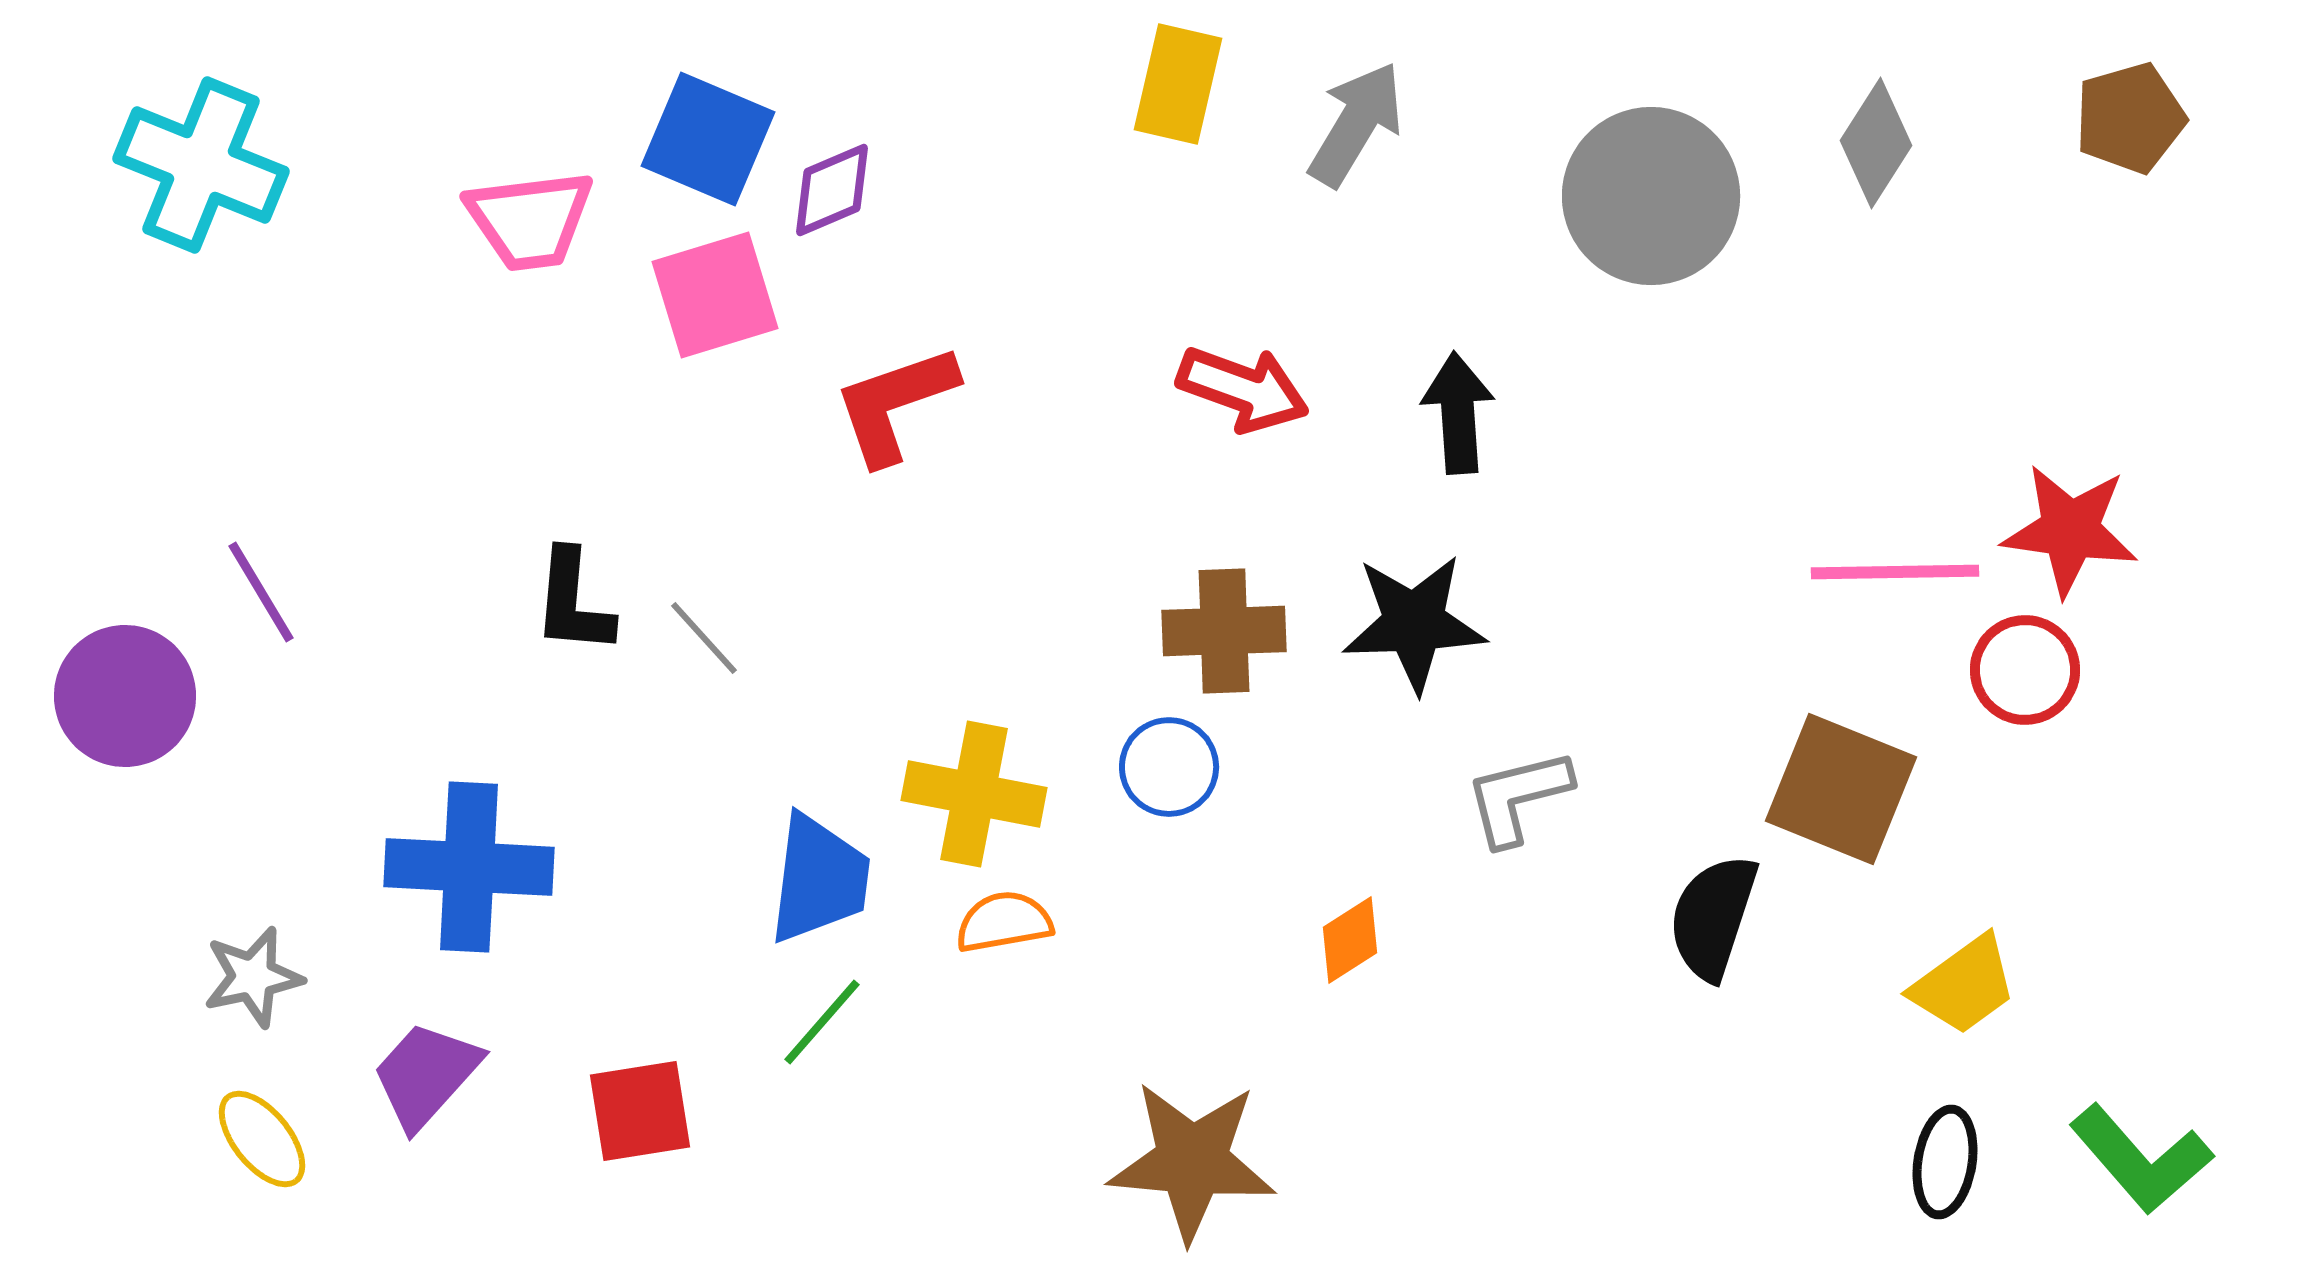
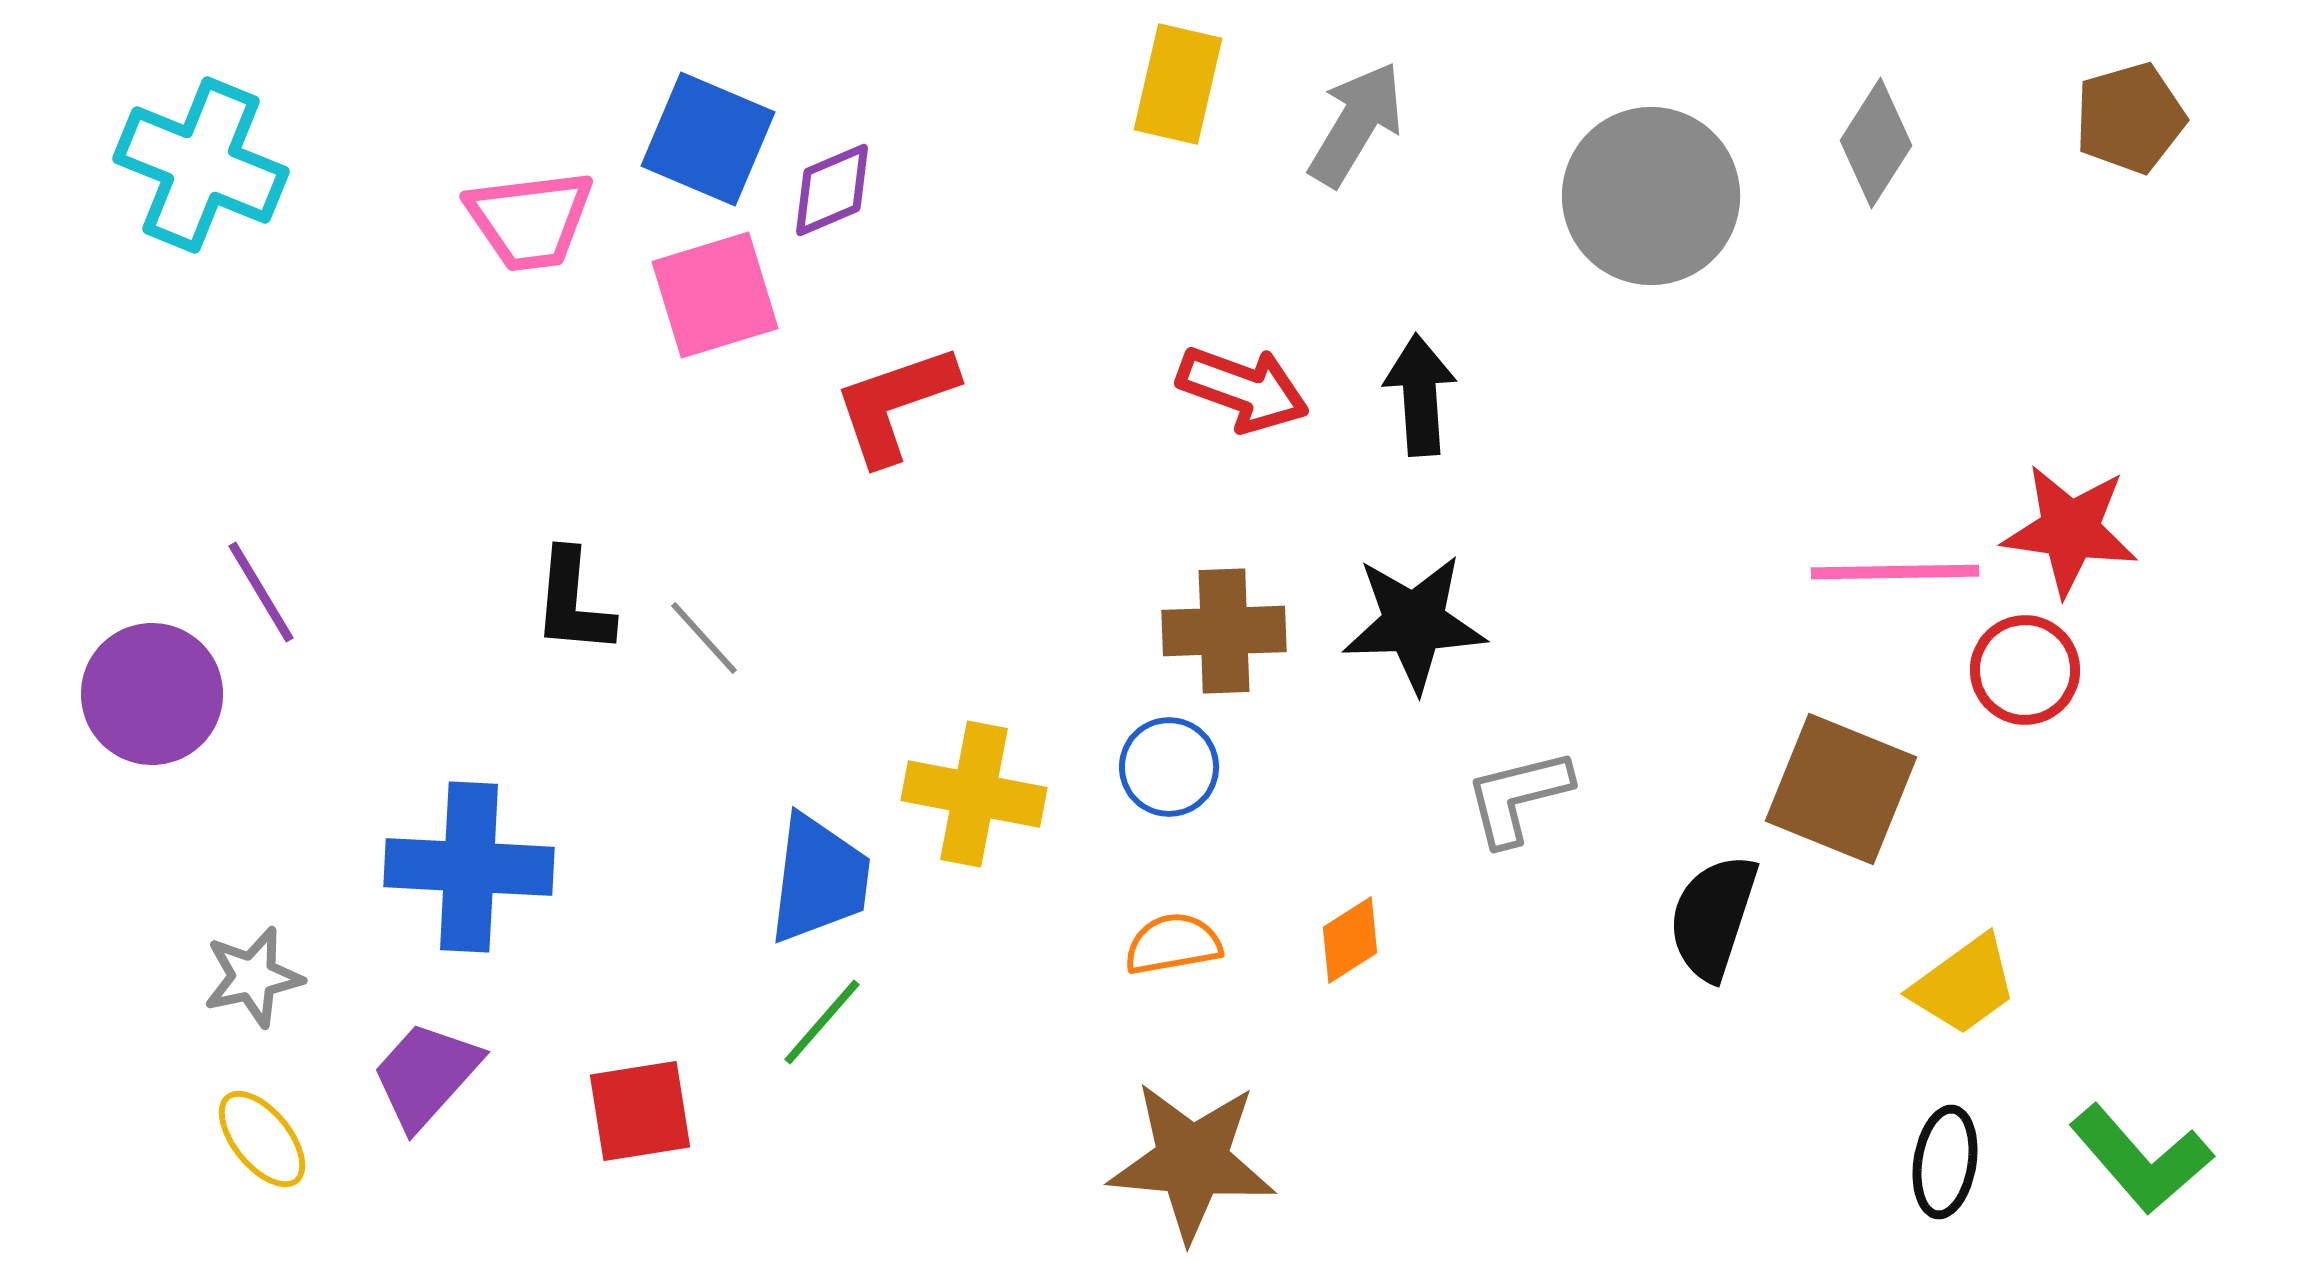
black arrow: moved 38 px left, 18 px up
purple circle: moved 27 px right, 2 px up
orange semicircle: moved 169 px right, 22 px down
